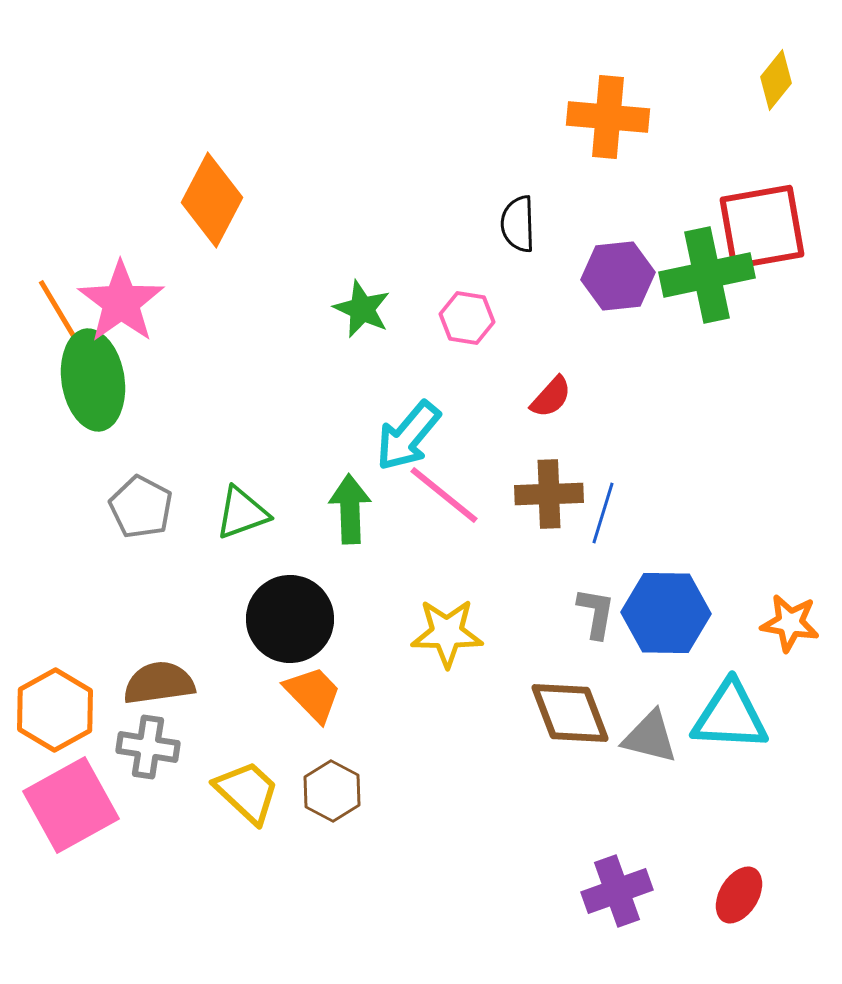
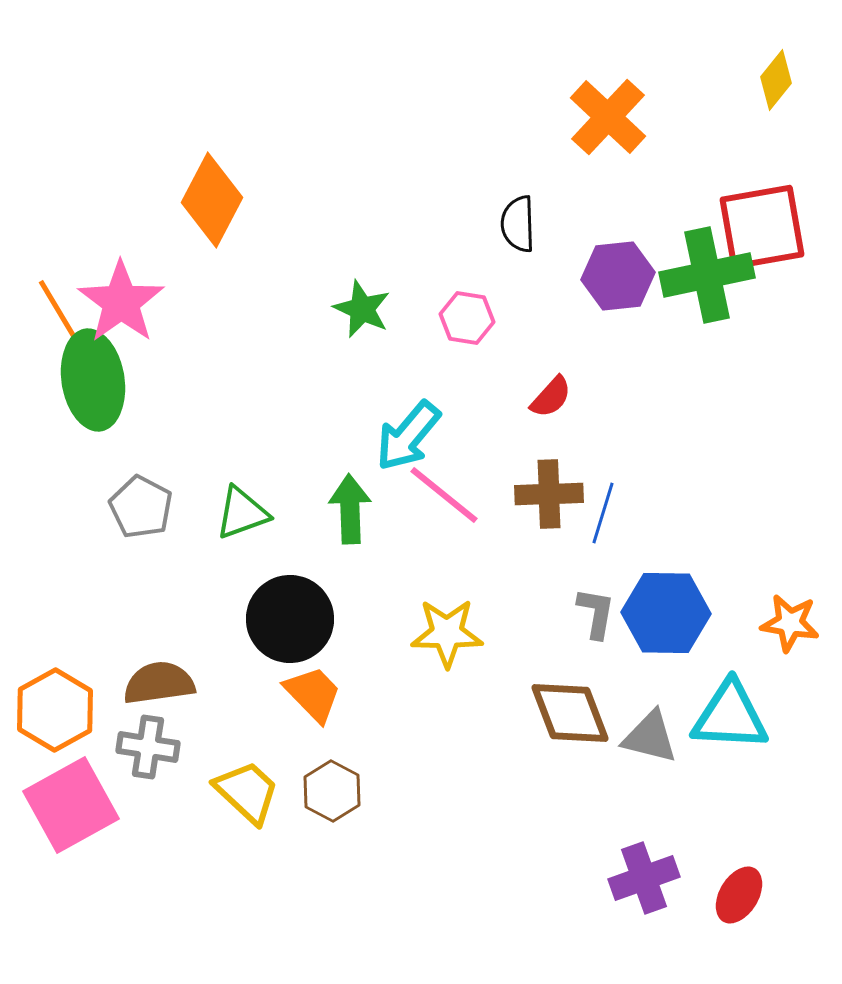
orange cross: rotated 38 degrees clockwise
purple cross: moved 27 px right, 13 px up
